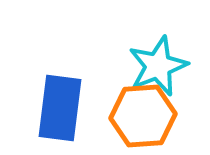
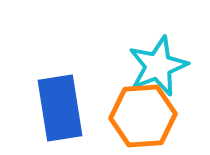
blue rectangle: rotated 16 degrees counterclockwise
